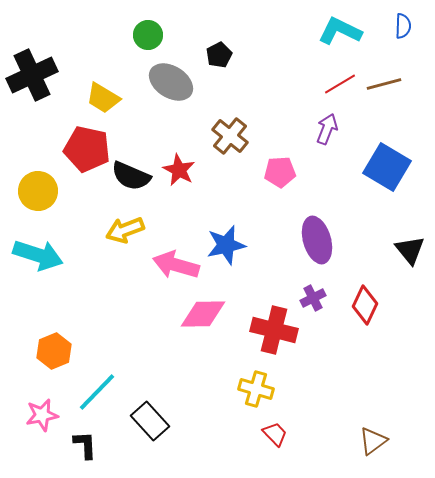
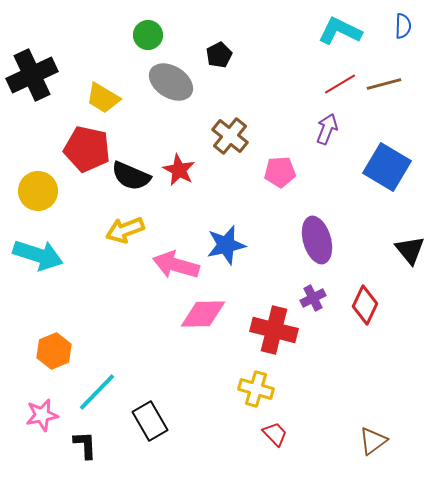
black rectangle: rotated 12 degrees clockwise
